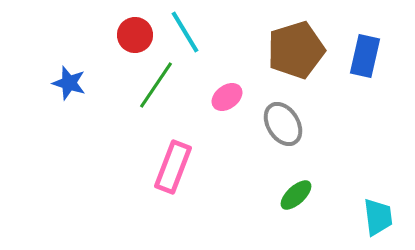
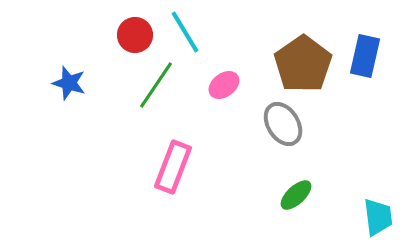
brown pentagon: moved 7 px right, 14 px down; rotated 18 degrees counterclockwise
pink ellipse: moved 3 px left, 12 px up
